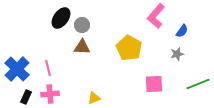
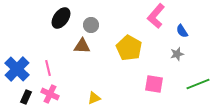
gray circle: moved 9 px right
blue semicircle: rotated 112 degrees clockwise
brown triangle: moved 1 px up
pink square: rotated 12 degrees clockwise
pink cross: rotated 30 degrees clockwise
